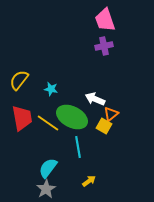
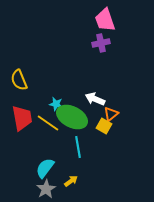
purple cross: moved 3 px left, 3 px up
yellow semicircle: rotated 60 degrees counterclockwise
cyan star: moved 5 px right, 15 px down
cyan semicircle: moved 3 px left
yellow arrow: moved 18 px left
